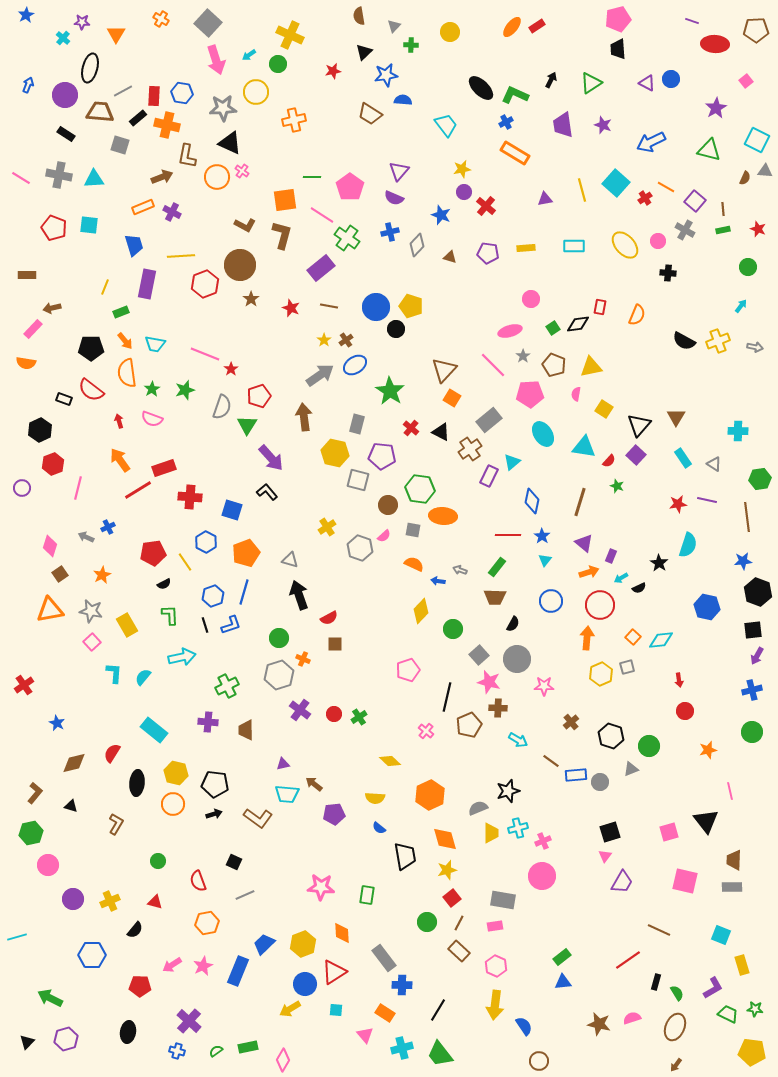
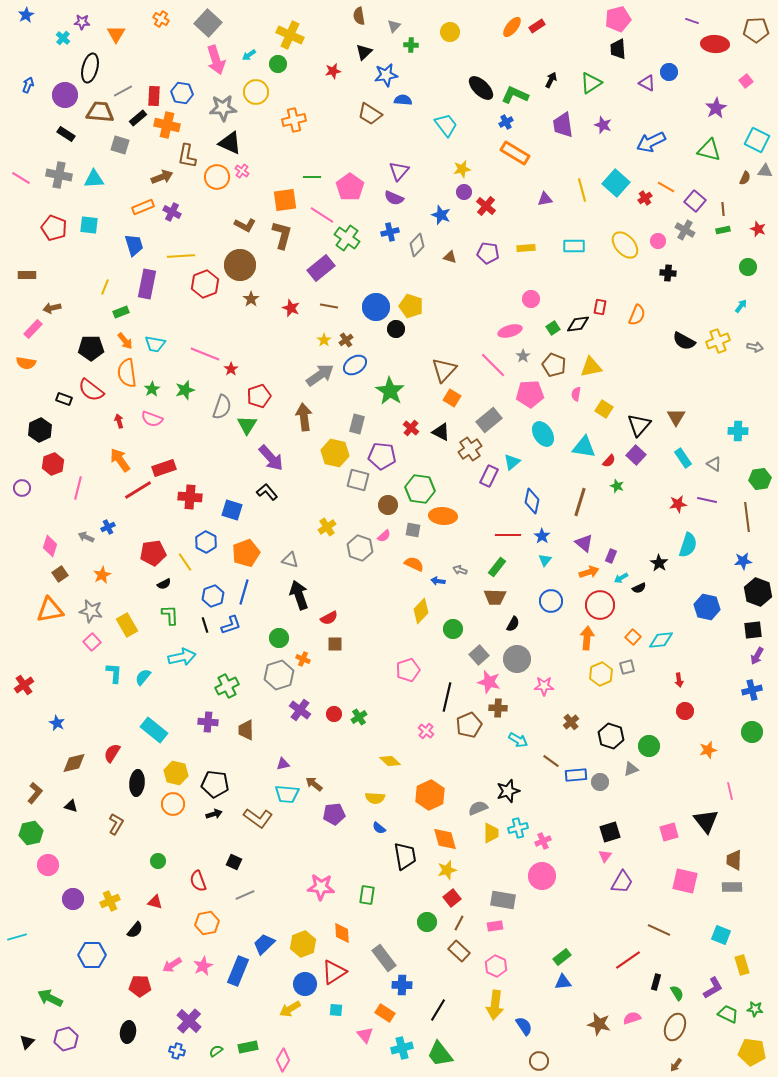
blue circle at (671, 79): moved 2 px left, 7 px up
